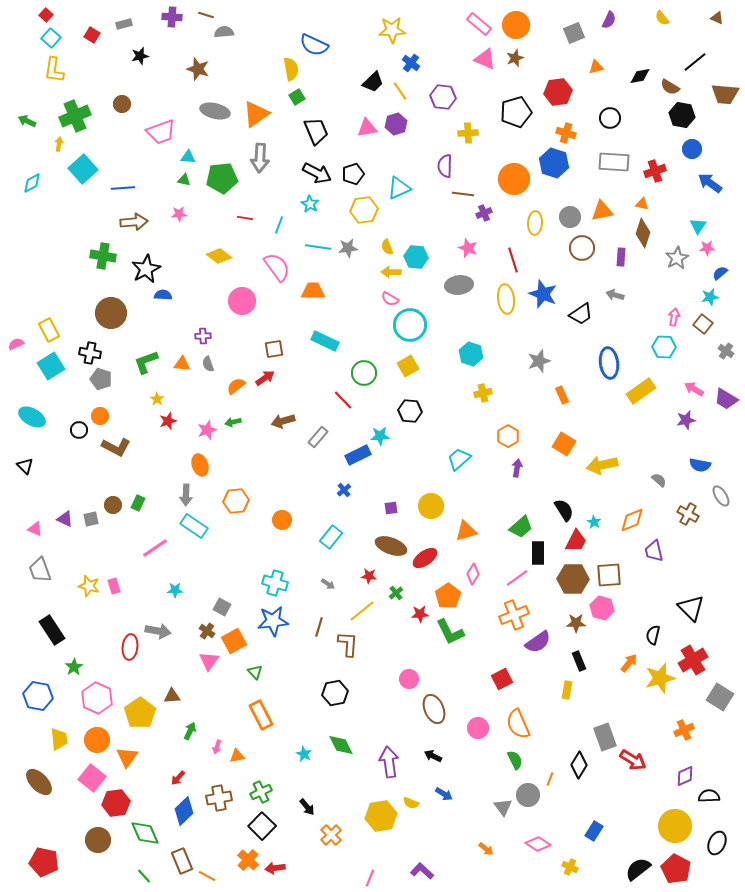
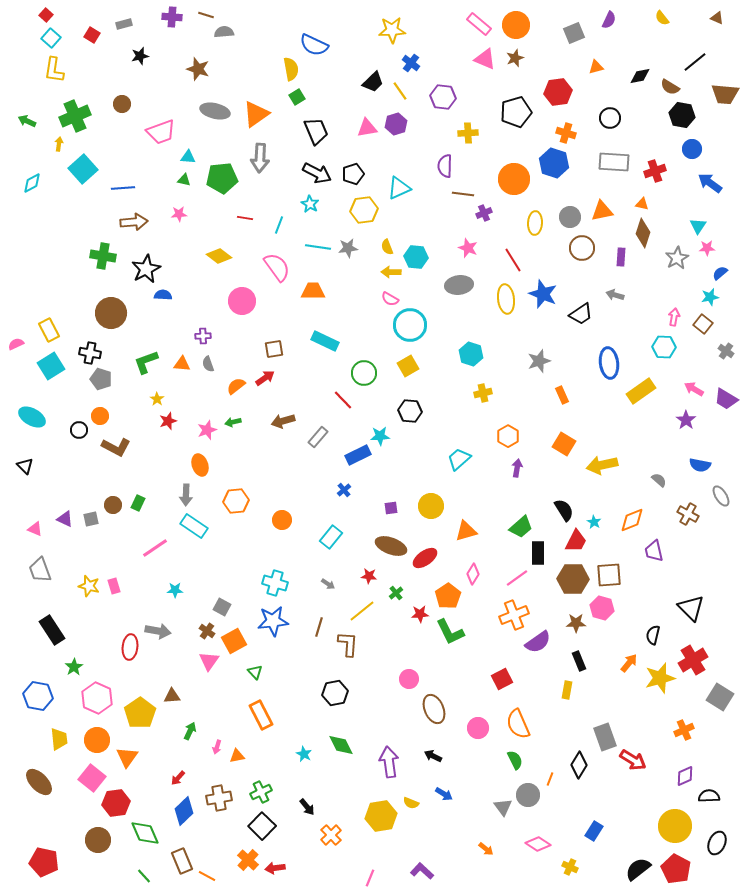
red line at (513, 260): rotated 15 degrees counterclockwise
purple star at (686, 420): rotated 24 degrees counterclockwise
